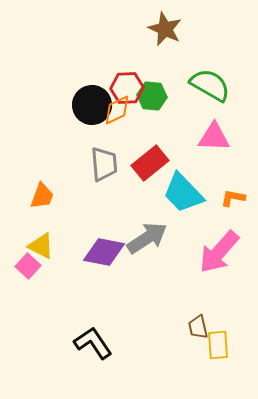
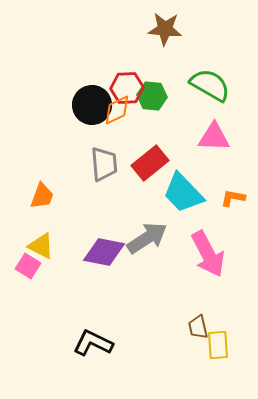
brown star: rotated 20 degrees counterclockwise
pink arrow: moved 11 px left, 2 px down; rotated 69 degrees counterclockwise
pink square: rotated 10 degrees counterclockwise
black L-shape: rotated 30 degrees counterclockwise
